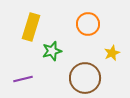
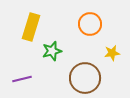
orange circle: moved 2 px right
yellow star: rotated 14 degrees clockwise
purple line: moved 1 px left
